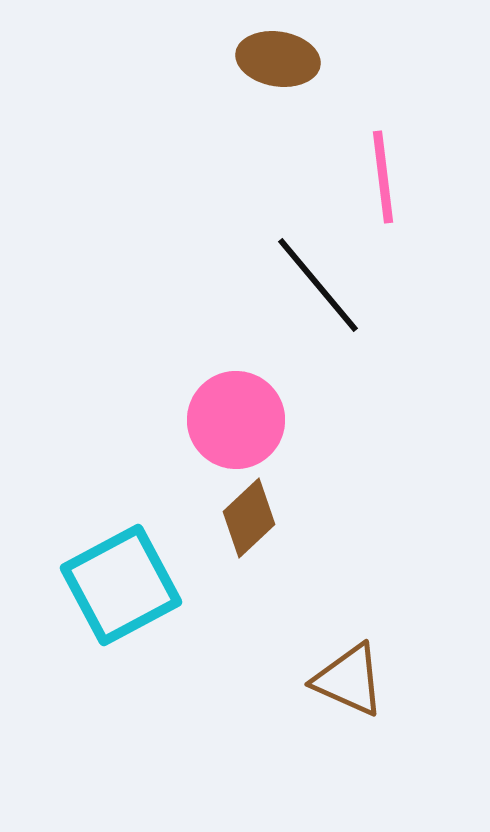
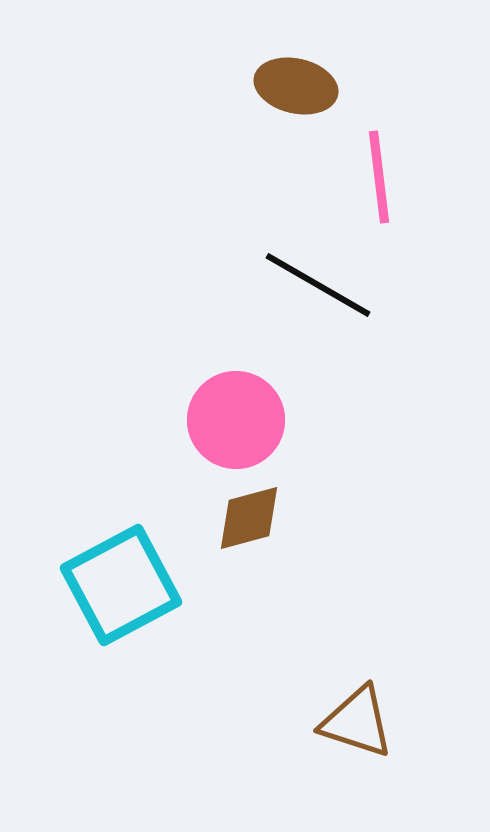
brown ellipse: moved 18 px right, 27 px down; rotated 4 degrees clockwise
pink line: moved 4 px left
black line: rotated 20 degrees counterclockwise
brown diamond: rotated 28 degrees clockwise
brown triangle: moved 8 px right, 42 px down; rotated 6 degrees counterclockwise
